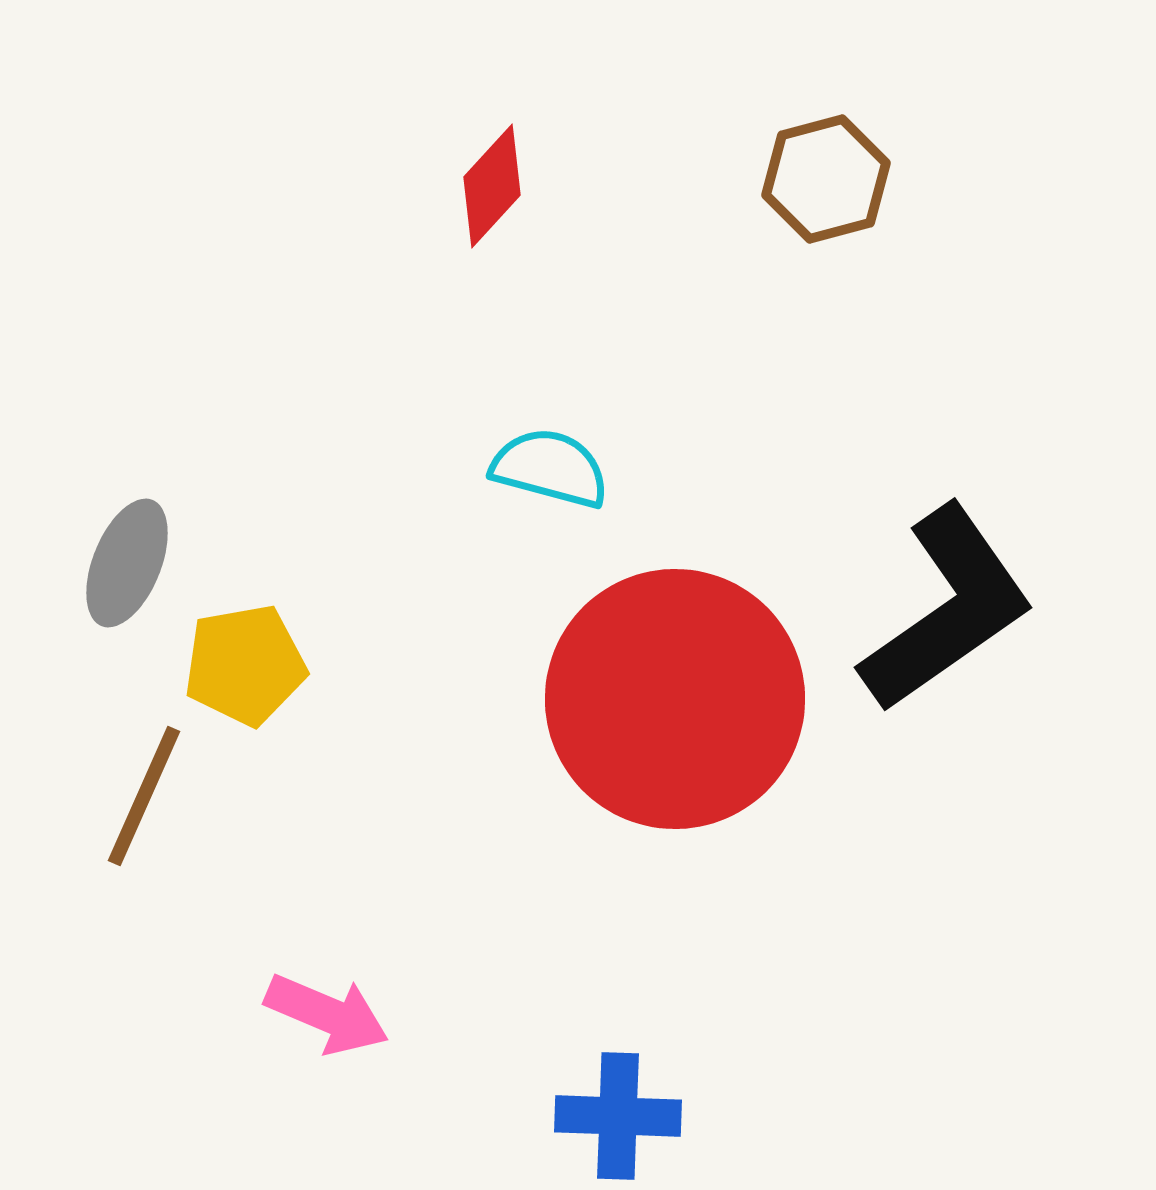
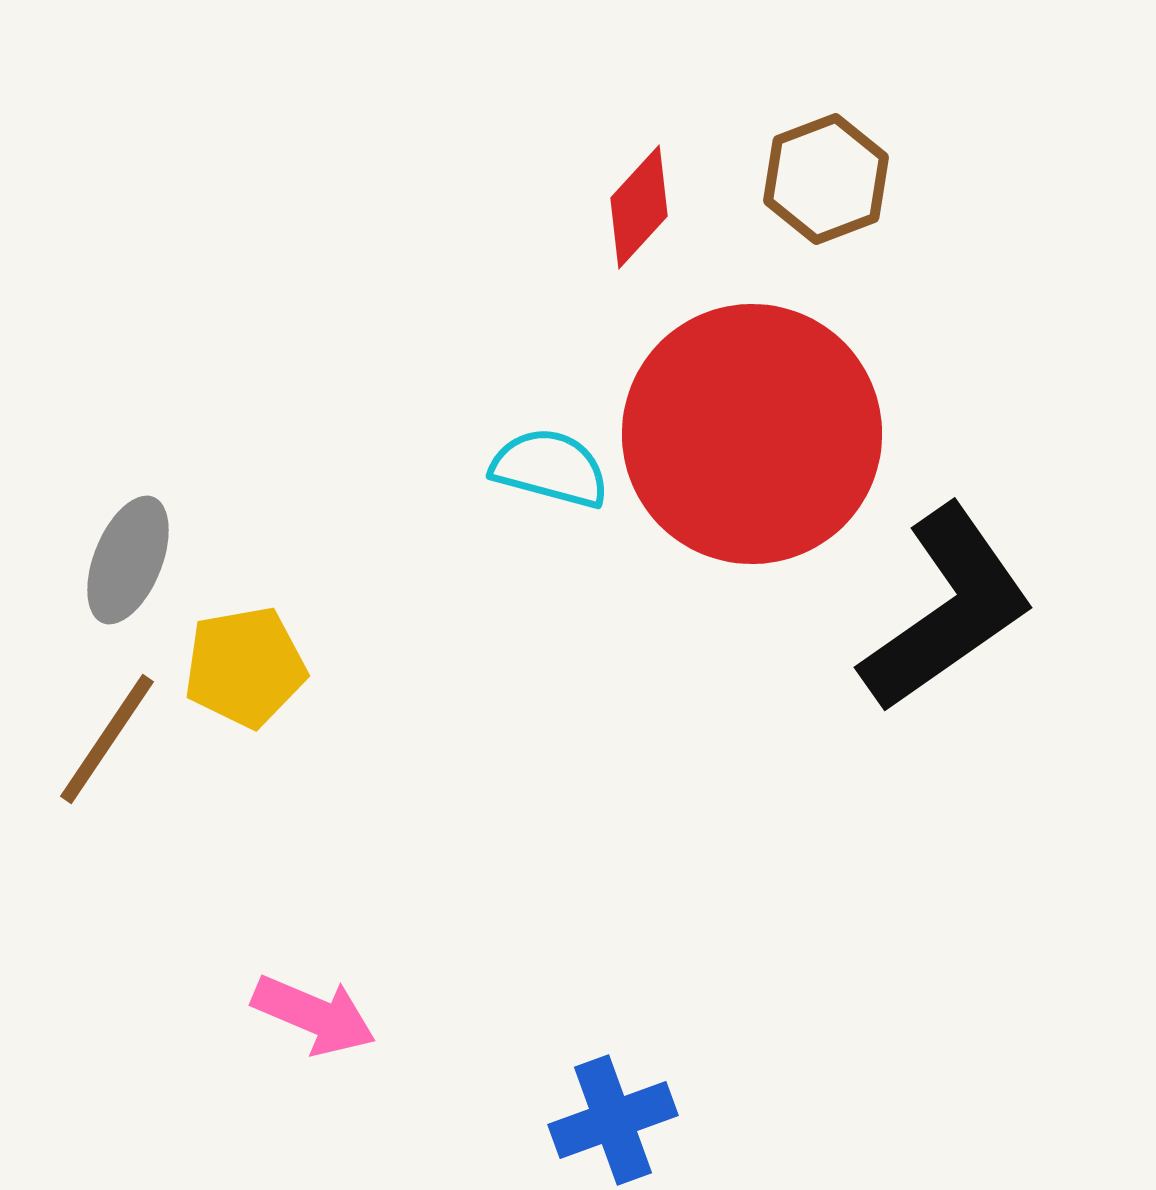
brown hexagon: rotated 6 degrees counterclockwise
red diamond: moved 147 px right, 21 px down
gray ellipse: moved 1 px right, 3 px up
yellow pentagon: moved 2 px down
red circle: moved 77 px right, 265 px up
brown line: moved 37 px left, 57 px up; rotated 10 degrees clockwise
pink arrow: moved 13 px left, 1 px down
blue cross: moved 5 px left, 4 px down; rotated 22 degrees counterclockwise
